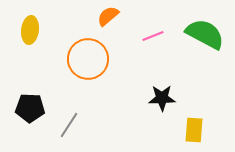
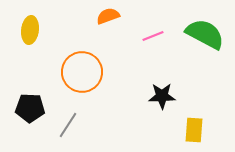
orange semicircle: rotated 20 degrees clockwise
orange circle: moved 6 px left, 13 px down
black star: moved 2 px up
gray line: moved 1 px left
